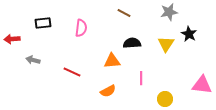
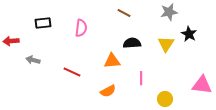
red arrow: moved 1 px left, 2 px down
